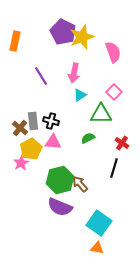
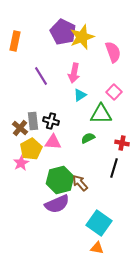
red cross: rotated 24 degrees counterclockwise
brown arrow: moved 1 px up
purple semicircle: moved 3 px left, 3 px up; rotated 45 degrees counterclockwise
